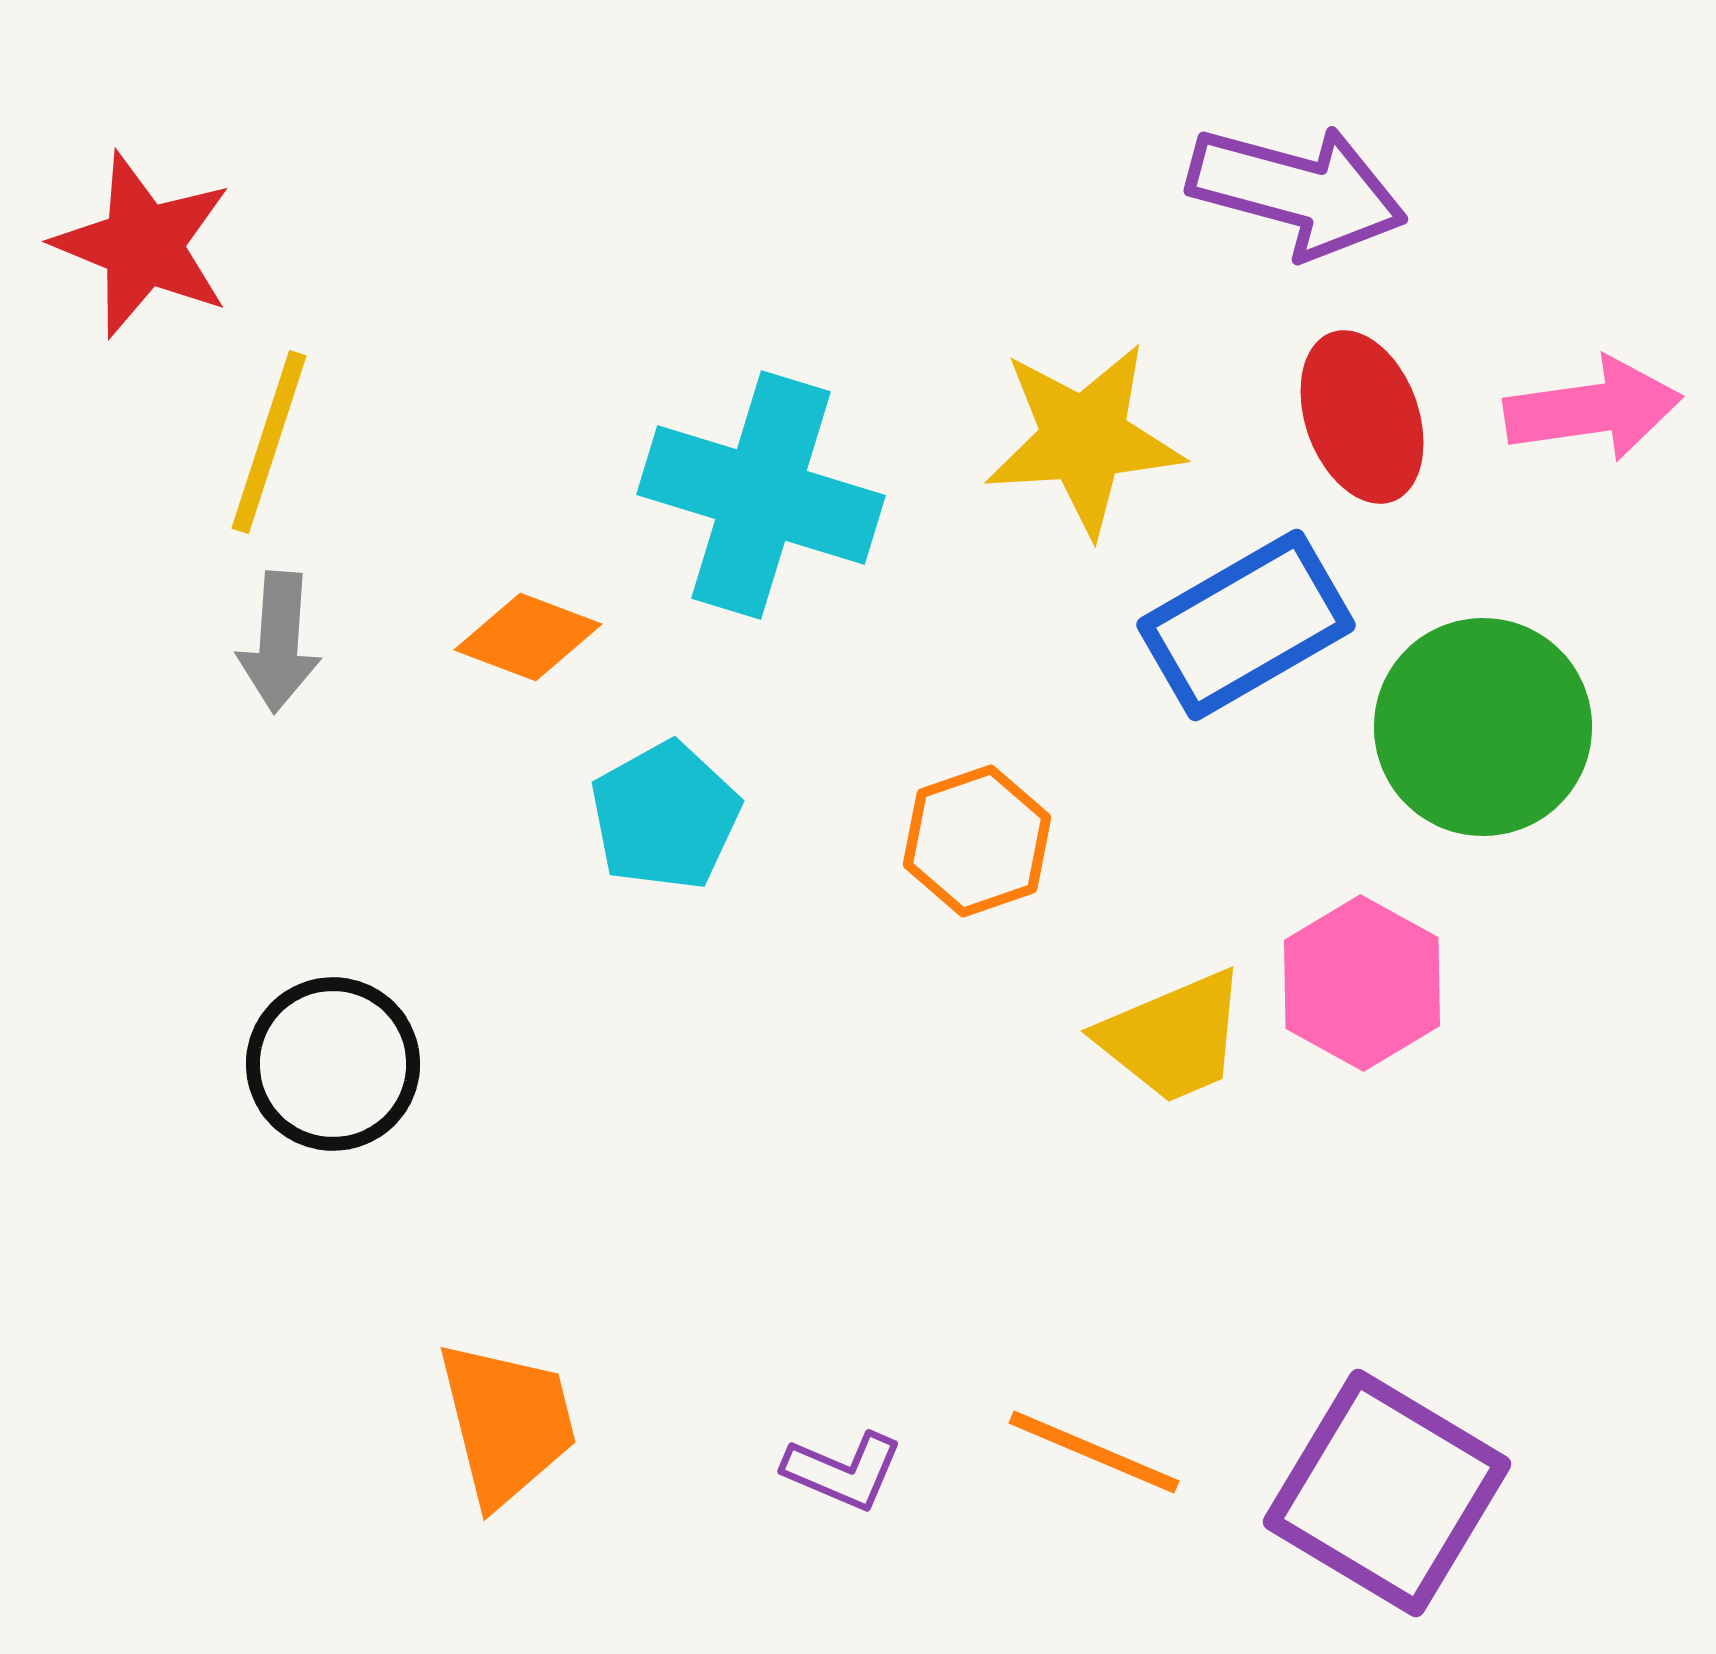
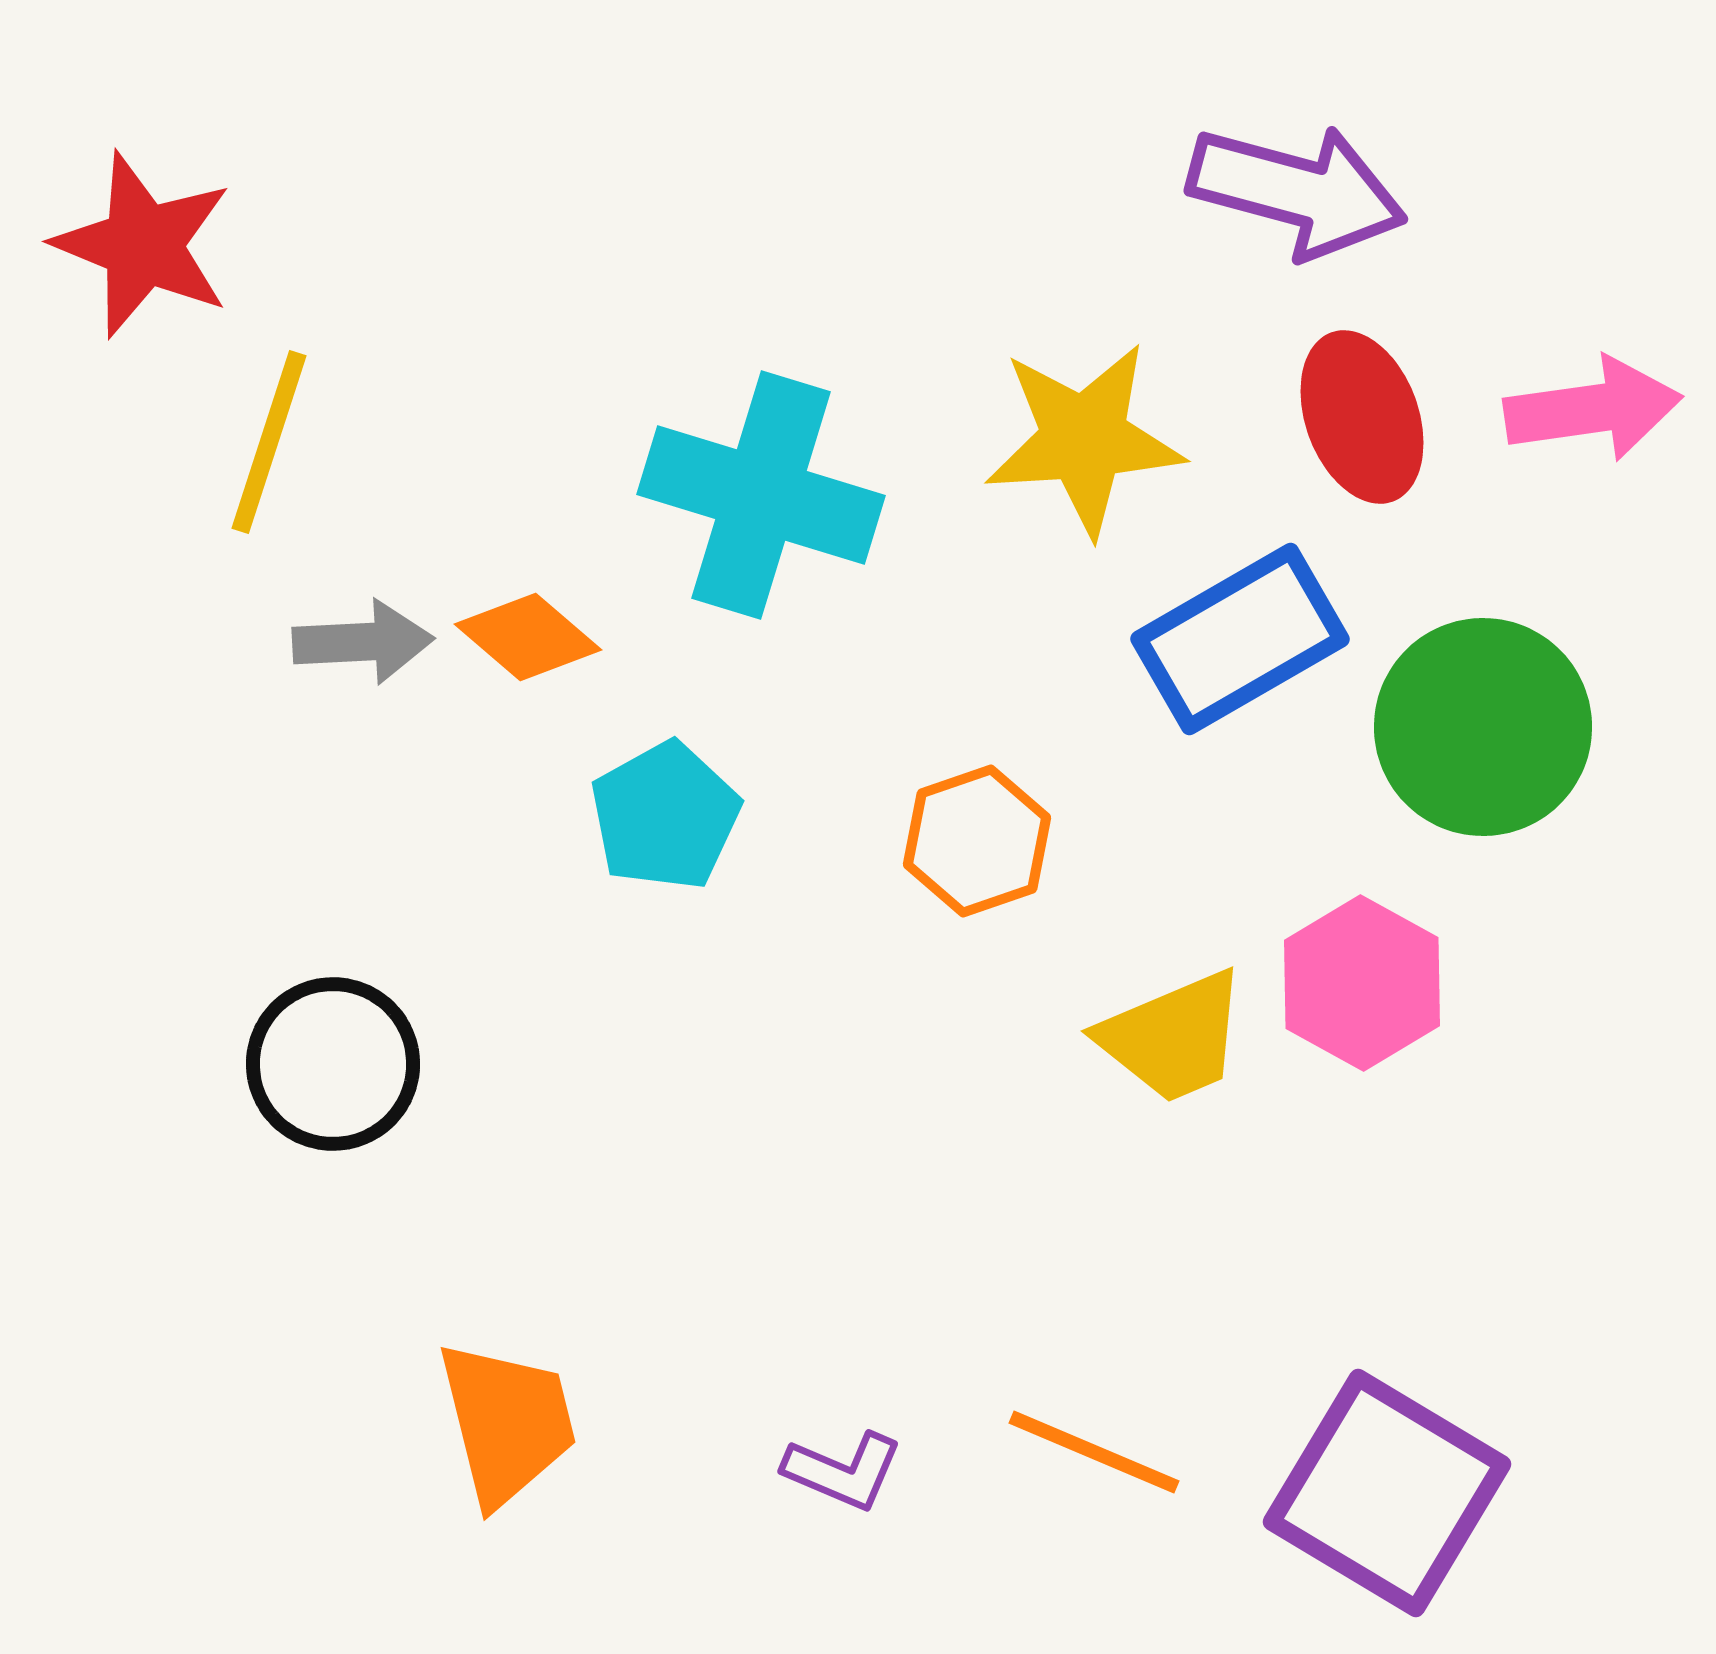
blue rectangle: moved 6 px left, 14 px down
orange diamond: rotated 20 degrees clockwise
gray arrow: moved 84 px right; rotated 97 degrees counterclockwise
